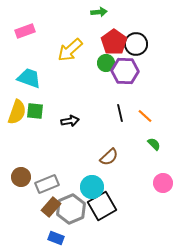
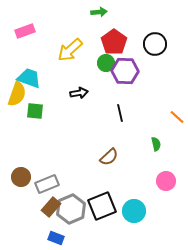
black circle: moved 19 px right
yellow semicircle: moved 18 px up
orange line: moved 32 px right, 1 px down
black arrow: moved 9 px right, 28 px up
green semicircle: moved 2 px right; rotated 32 degrees clockwise
pink circle: moved 3 px right, 2 px up
cyan circle: moved 42 px right, 24 px down
black square: rotated 8 degrees clockwise
